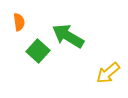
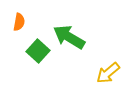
orange semicircle: rotated 18 degrees clockwise
green arrow: moved 1 px right, 1 px down
